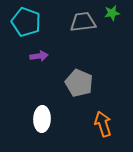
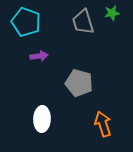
gray trapezoid: rotated 100 degrees counterclockwise
gray pentagon: rotated 8 degrees counterclockwise
